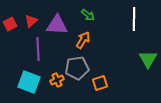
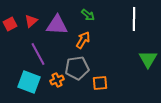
purple line: moved 5 px down; rotated 25 degrees counterclockwise
orange square: rotated 14 degrees clockwise
